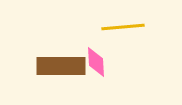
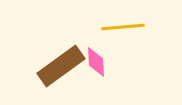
brown rectangle: rotated 36 degrees counterclockwise
